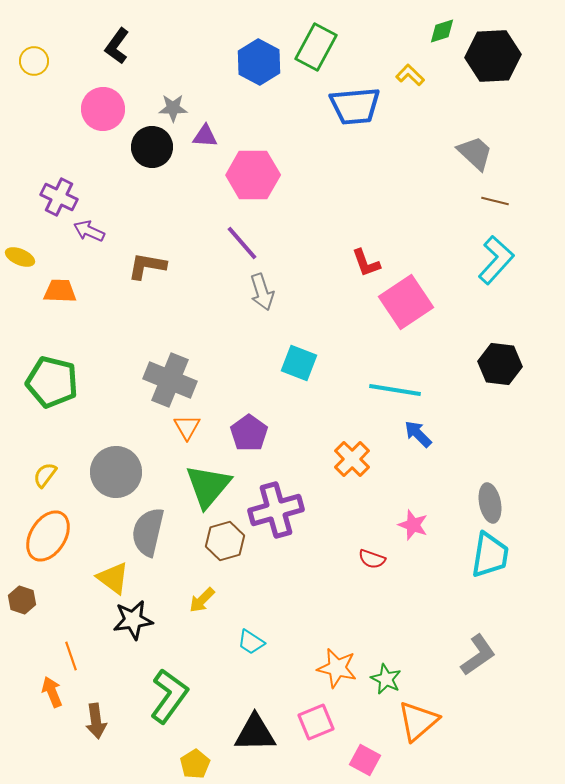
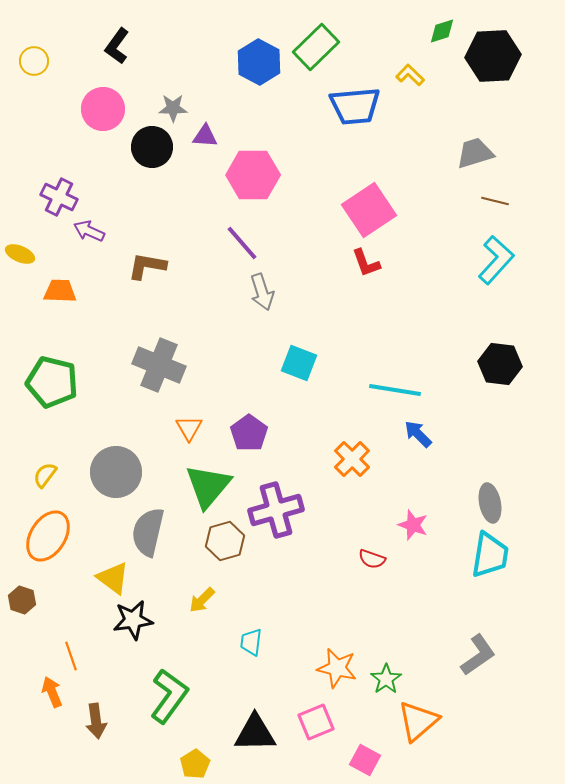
green rectangle at (316, 47): rotated 18 degrees clockwise
gray trapezoid at (475, 153): rotated 60 degrees counterclockwise
yellow ellipse at (20, 257): moved 3 px up
pink square at (406, 302): moved 37 px left, 92 px up
gray cross at (170, 380): moved 11 px left, 15 px up
orange triangle at (187, 427): moved 2 px right, 1 px down
cyan trapezoid at (251, 642): rotated 64 degrees clockwise
green star at (386, 679): rotated 12 degrees clockwise
